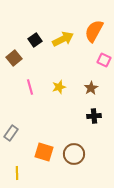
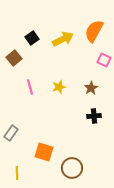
black square: moved 3 px left, 2 px up
brown circle: moved 2 px left, 14 px down
